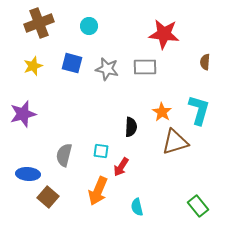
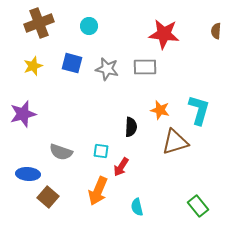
brown semicircle: moved 11 px right, 31 px up
orange star: moved 2 px left, 2 px up; rotated 18 degrees counterclockwise
gray semicircle: moved 3 px left, 3 px up; rotated 85 degrees counterclockwise
